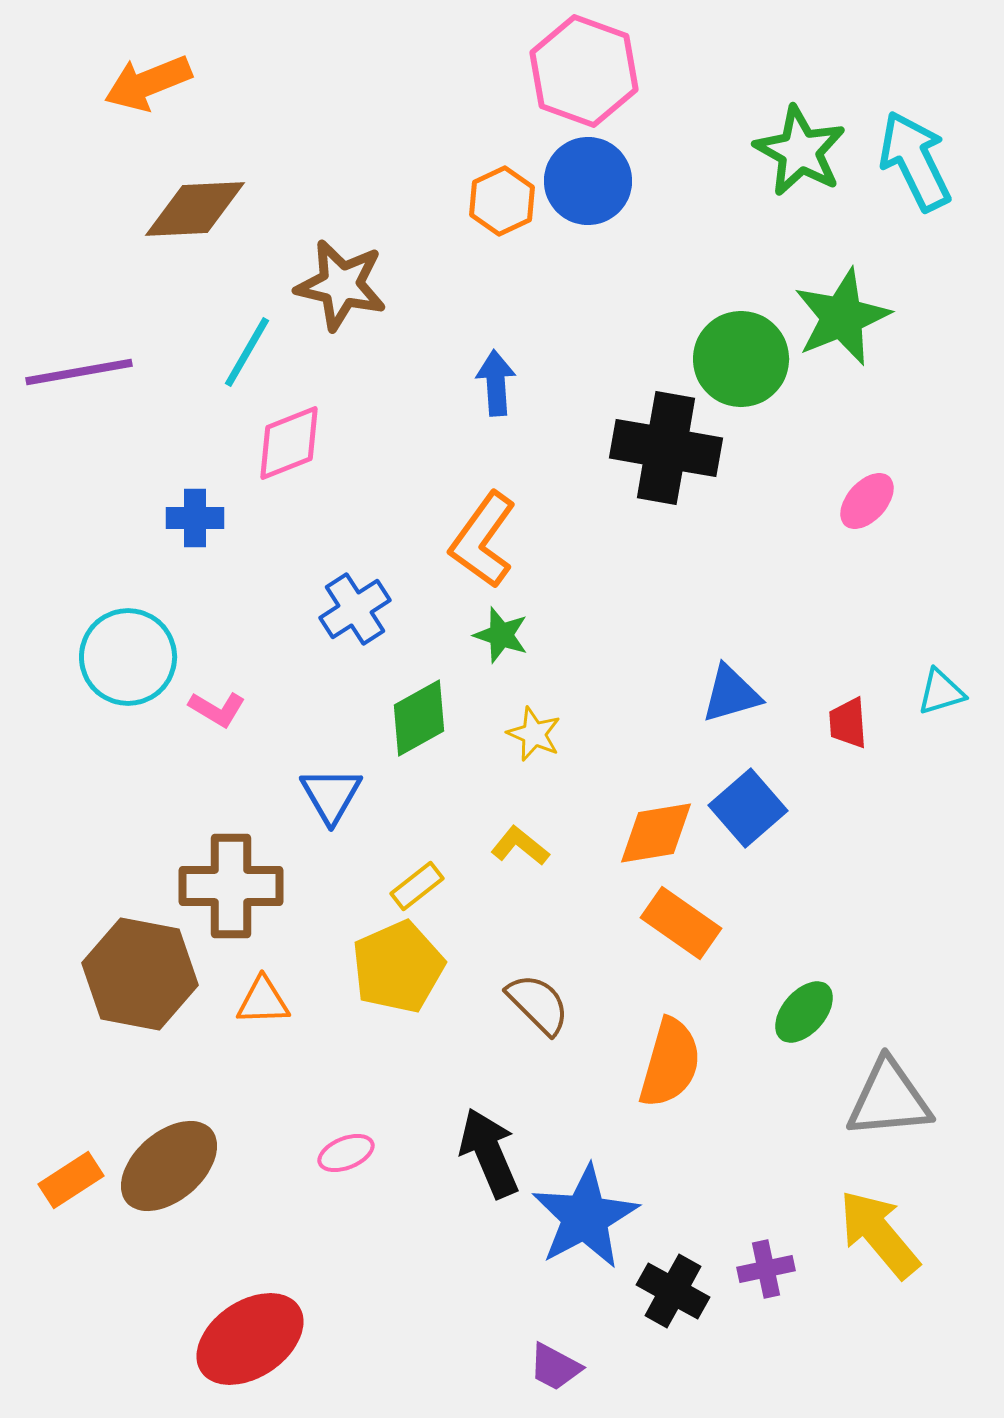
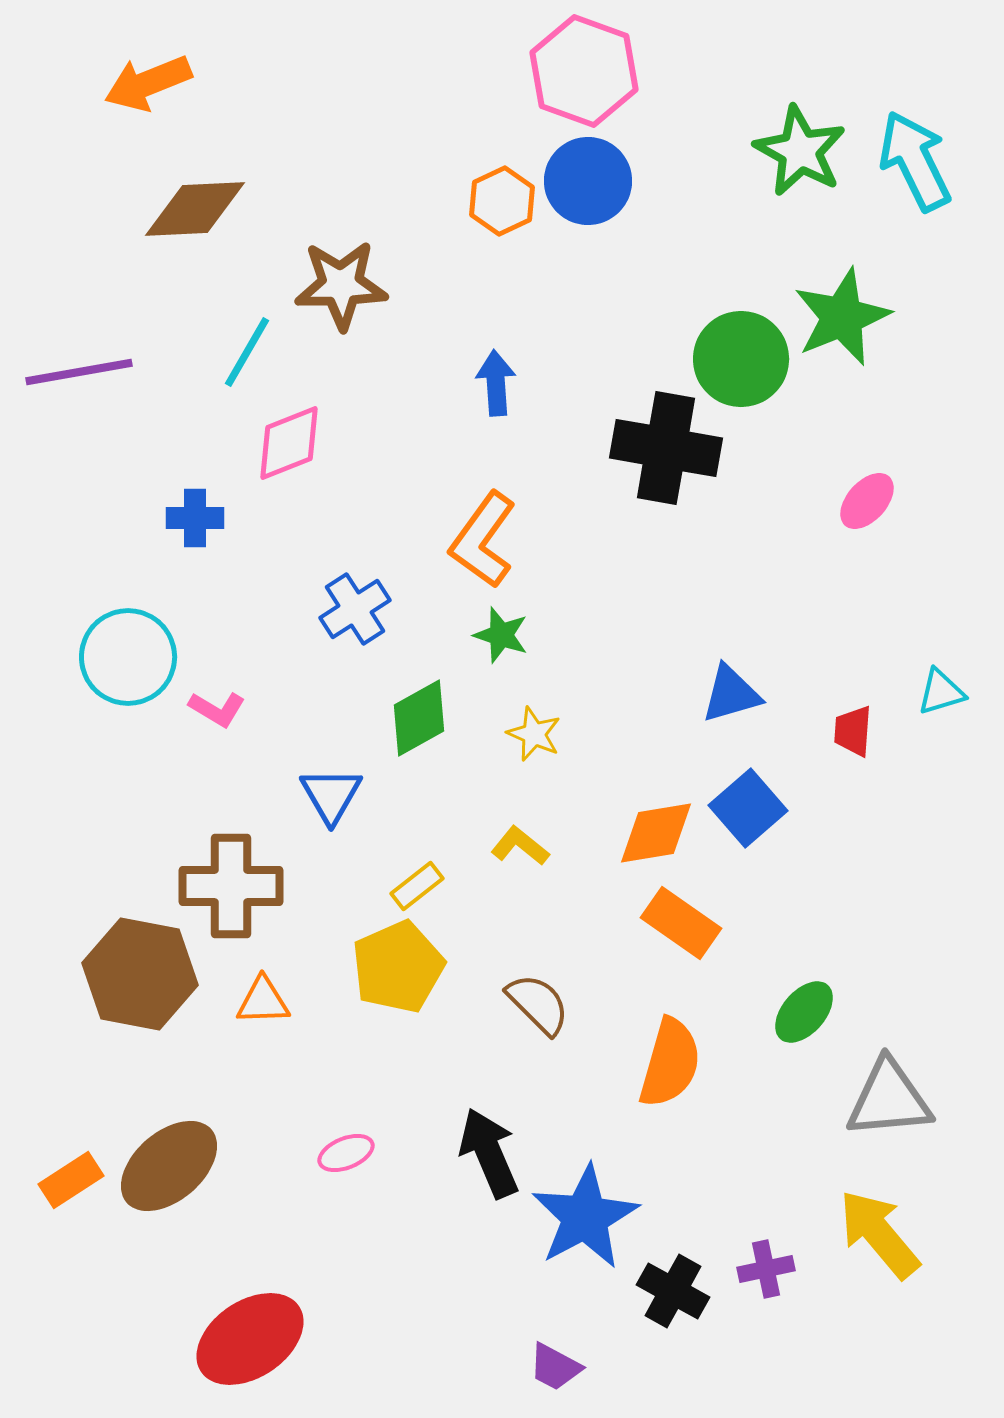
brown star at (341, 285): rotated 14 degrees counterclockwise
red trapezoid at (848, 723): moved 5 px right, 8 px down; rotated 8 degrees clockwise
